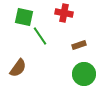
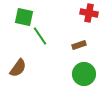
red cross: moved 25 px right
